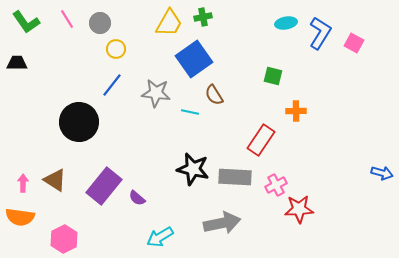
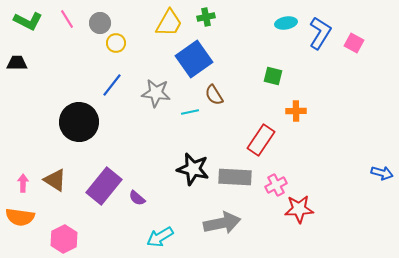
green cross: moved 3 px right
green L-shape: moved 2 px right, 1 px up; rotated 28 degrees counterclockwise
yellow circle: moved 6 px up
cyan line: rotated 24 degrees counterclockwise
